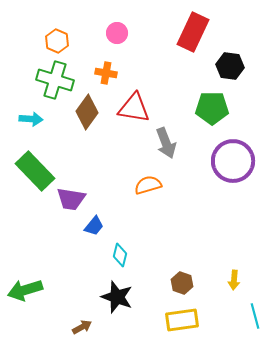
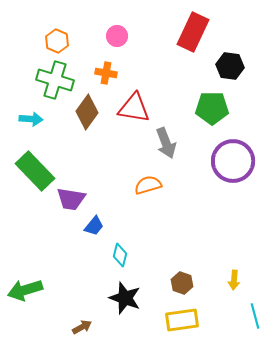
pink circle: moved 3 px down
black star: moved 8 px right, 1 px down
